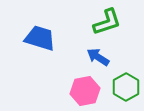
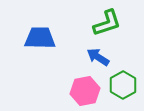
green L-shape: moved 1 px down
blue trapezoid: rotated 16 degrees counterclockwise
green hexagon: moved 3 px left, 2 px up
